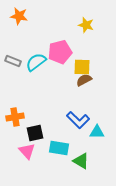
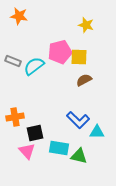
cyan semicircle: moved 2 px left, 4 px down
yellow square: moved 3 px left, 10 px up
green triangle: moved 2 px left, 5 px up; rotated 18 degrees counterclockwise
